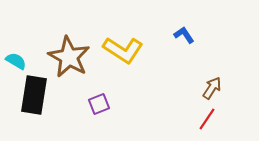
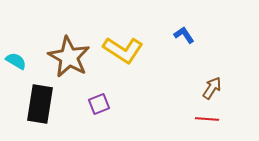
black rectangle: moved 6 px right, 9 px down
red line: rotated 60 degrees clockwise
